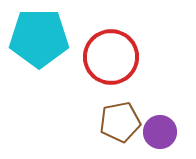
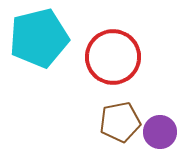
cyan pentagon: rotated 14 degrees counterclockwise
red circle: moved 2 px right
